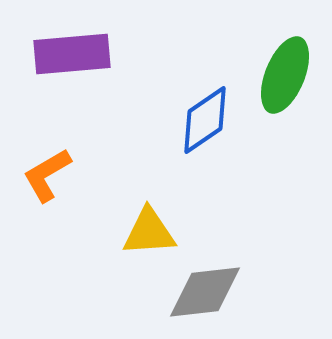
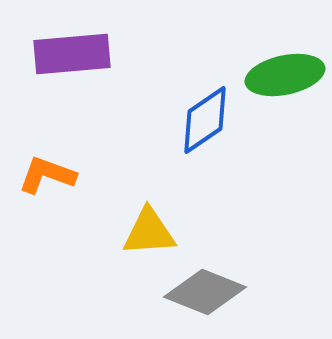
green ellipse: rotated 56 degrees clockwise
orange L-shape: rotated 50 degrees clockwise
gray diamond: rotated 28 degrees clockwise
